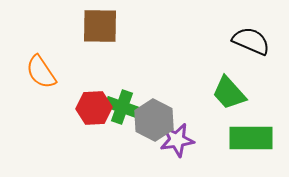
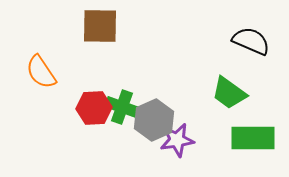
green trapezoid: rotated 12 degrees counterclockwise
gray hexagon: rotated 9 degrees clockwise
green rectangle: moved 2 px right
